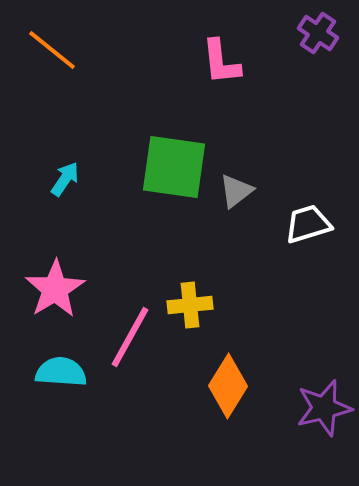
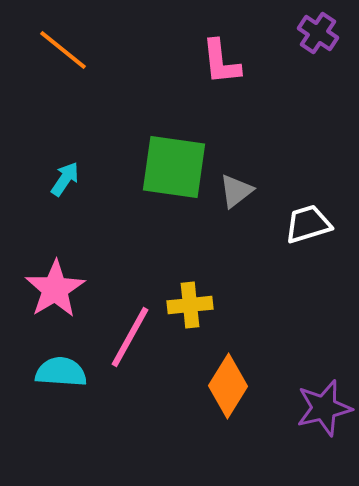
orange line: moved 11 px right
